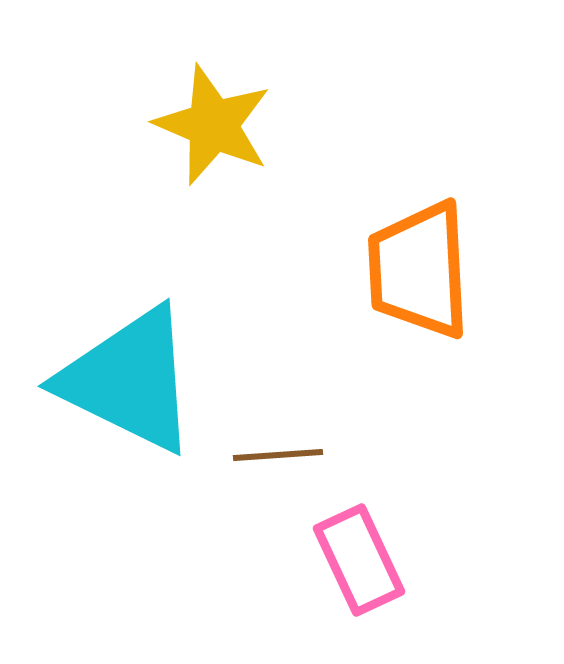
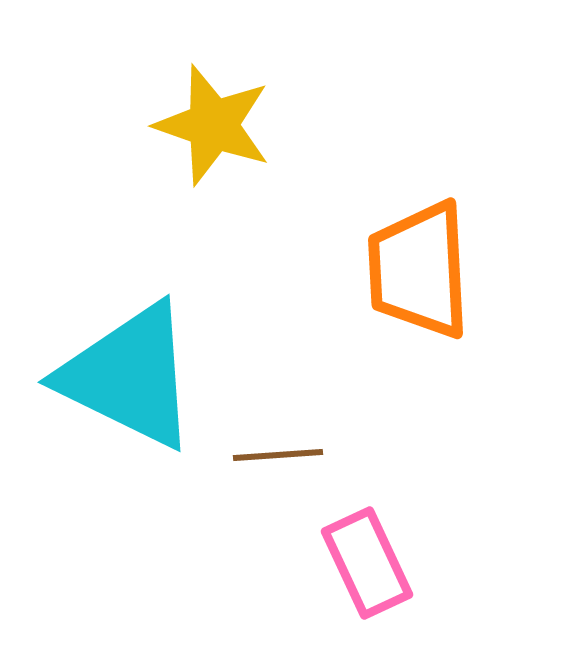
yellow star: rotated 4 degrees counterclockwise
cyan triangle: moved 4 px up
pink rectangle: moved 8 px right, 3 px down
